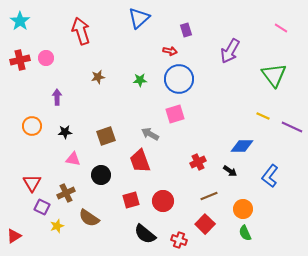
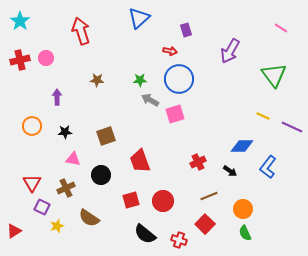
brown star at (98, 77): moved 1 px left, 3 px down; rotated 16 degrees clockwise
gray arrow at (150, 134): moved 34 px up
blue L-shape at (270, 176): moved 2 px left, 9 px up
brown cross at (66, 193): moved 5 px up
red triangle at (14, 236): moved 5 px up
